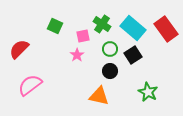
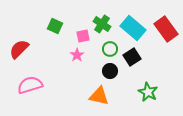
black square: moved 1 px left, 2 px down
pink semicircle: rotated 20 degrees clockwise
